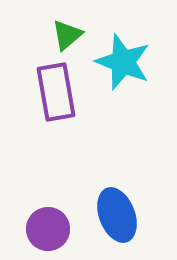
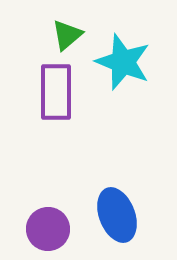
purple rectangle: rotated 10 degrees clockwise
